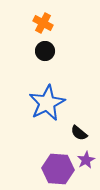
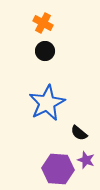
purple star: rotated 24 degrees counterclockwise
